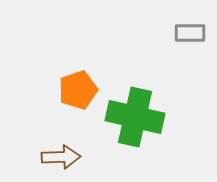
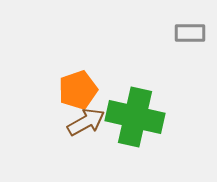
brown arrow: moved 25 px right, 35 px up; rotated 27 degrees counterclockwise
